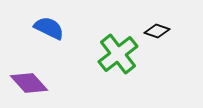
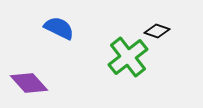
blue semicircle: moved 10 px right
green cross: moved 10 px right, 3 px down
